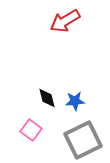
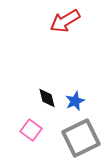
blue star: rotated 18 degrees counterclockwise
gray square: moved 2 px left, 2 px up
